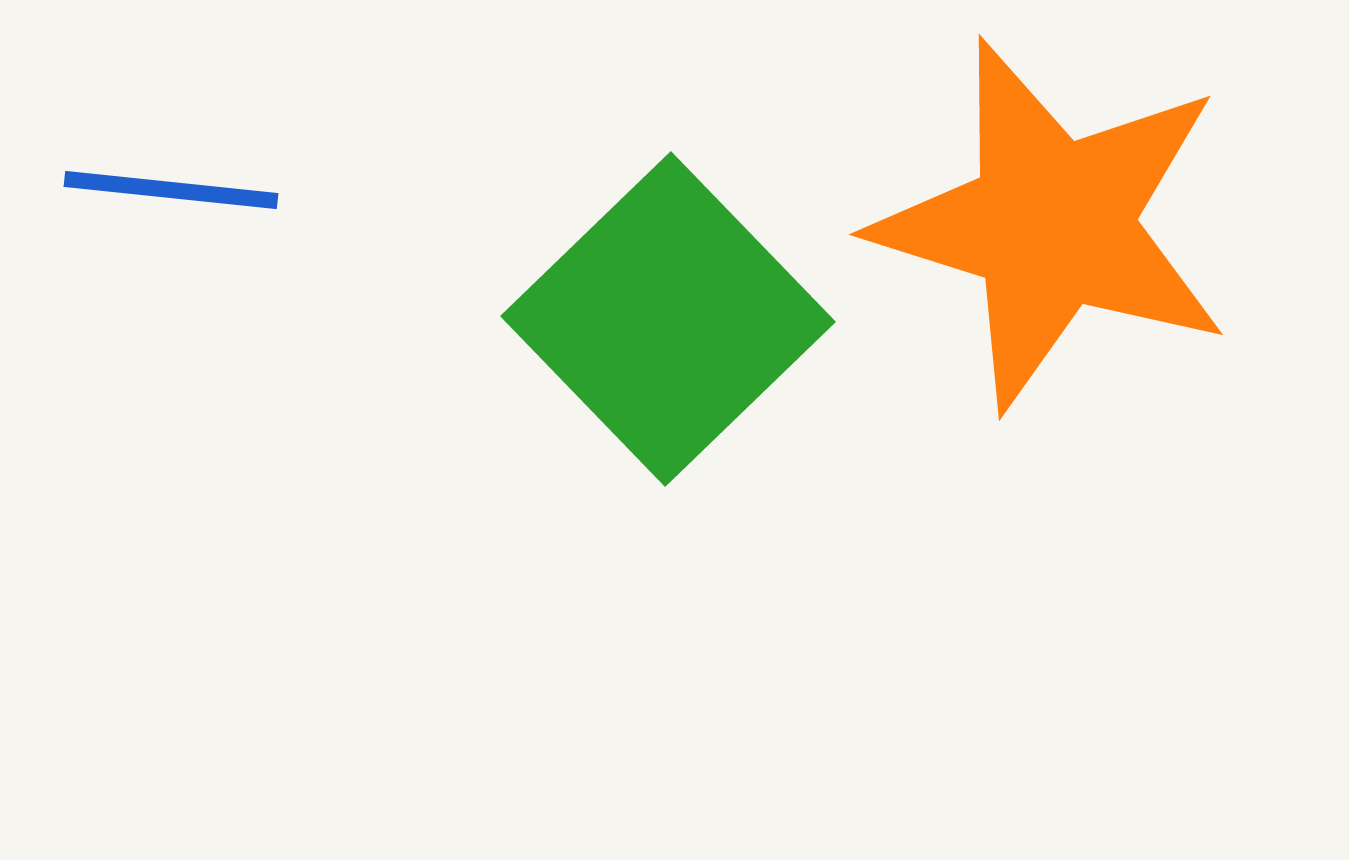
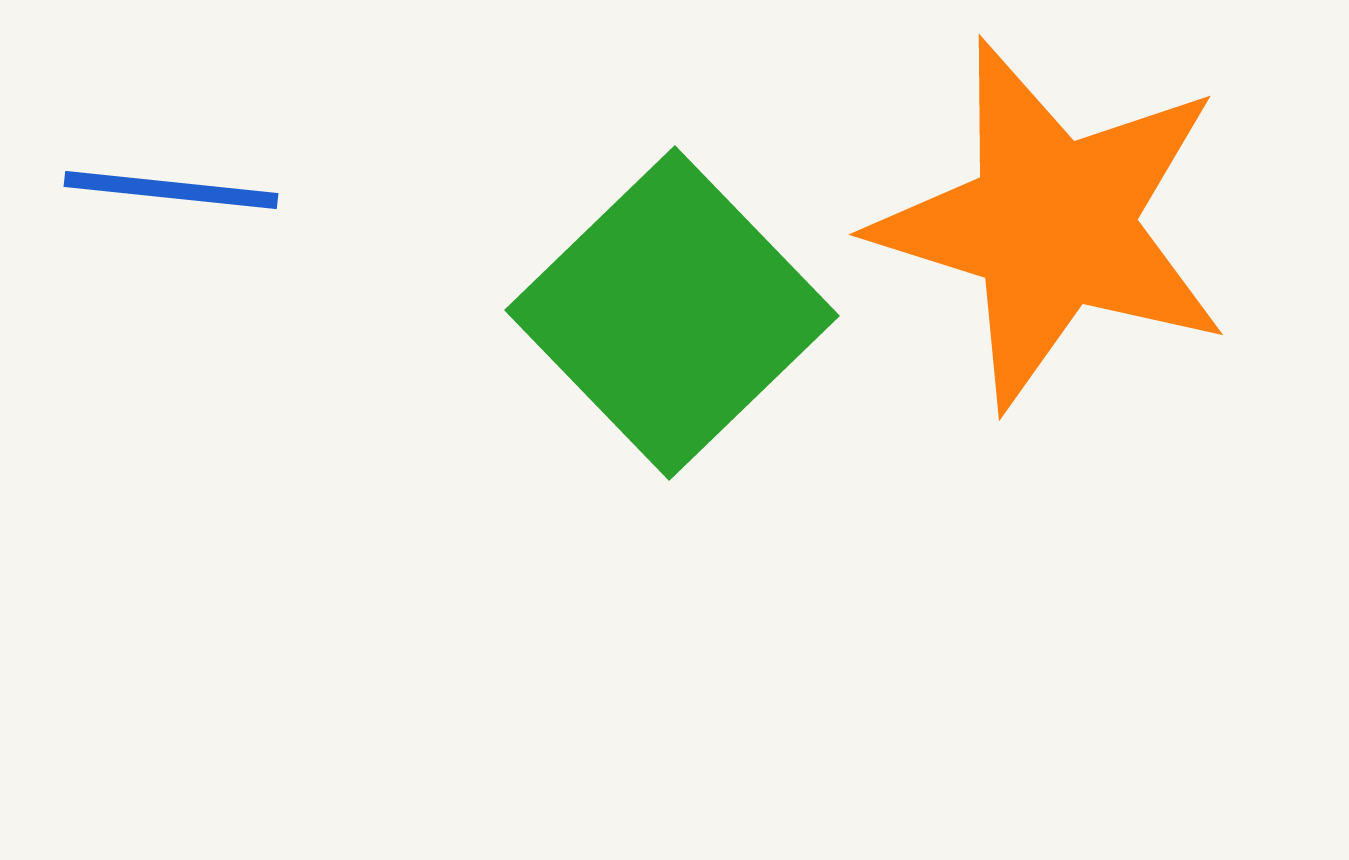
green square: moved 4 px right, 6 px up
